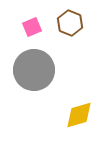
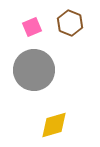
yellow diamond: moved 25 px left, 10 px down
